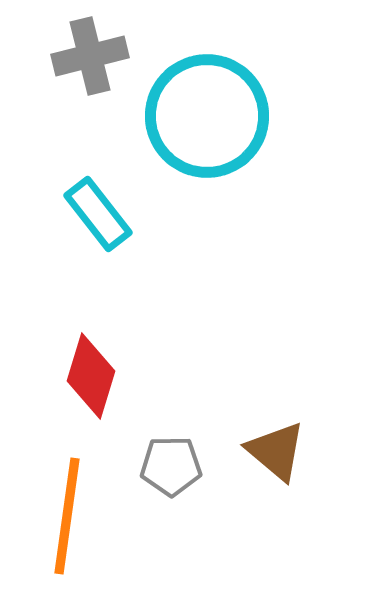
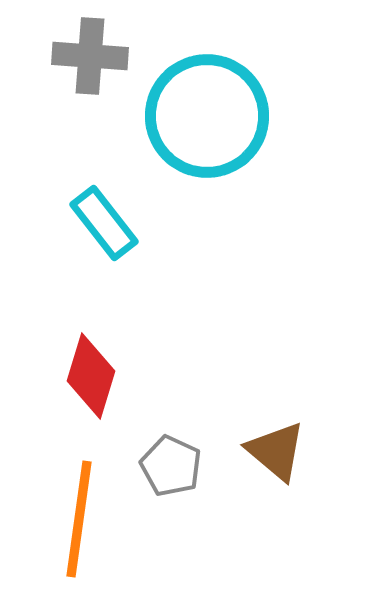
gray cross: rotated 18 degrees clockwise
cyan rectangle: moved 6 px right, 9 px down
gray pentagon: rotated 26 degrees clockwise
orange line: moved 12 px right, 3 px down
